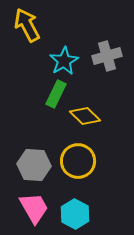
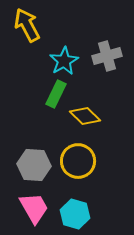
cyan hexagon: rotated 12 degrees counterclockwise
